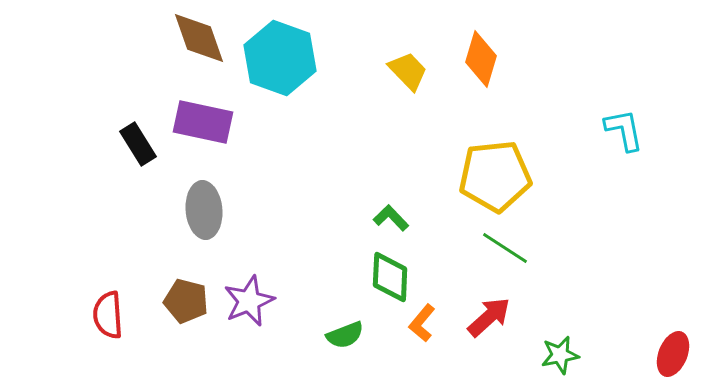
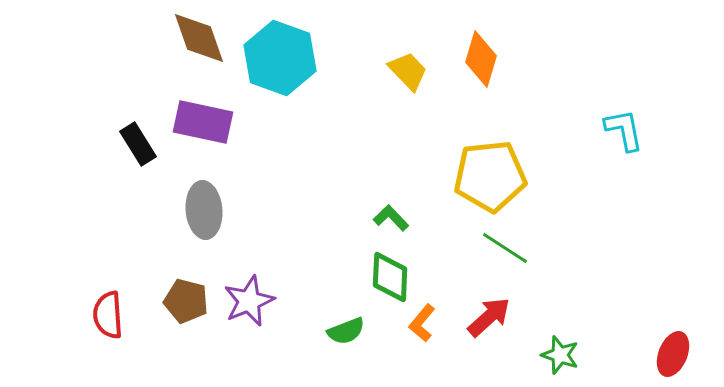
yellow pentagon: moved 5 px left
green semicircle: moved 1 px right, 4 px up
green star: rotated 30 degrees clockwise
